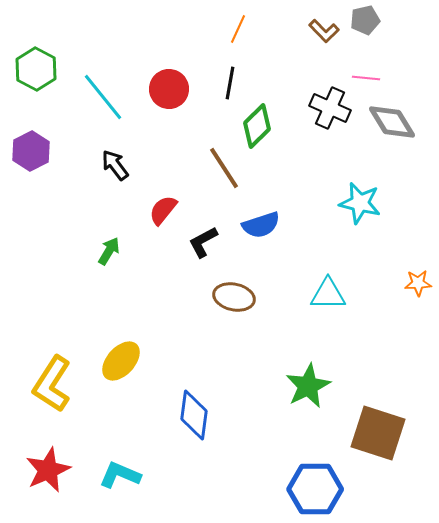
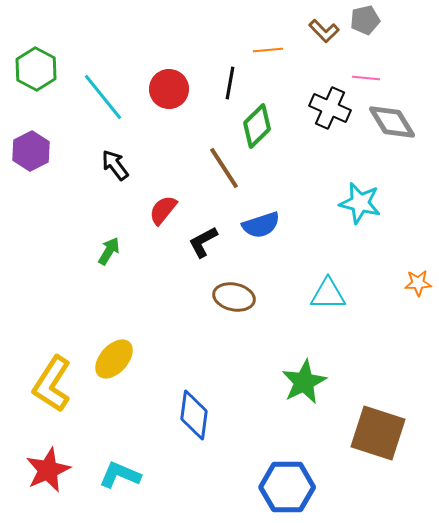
orange line: moved 30 px right, 21 px down; rotated 60 degrees clockwise
yellow ellipse: moved 7 px left, 2 px up
green star: moved 4 px left, 4 px up
blue hexagon: moved 28 px left, 2 px up
